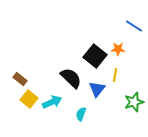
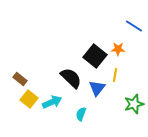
blue triangle: moved 1 px up
green star: moved 2 px down
